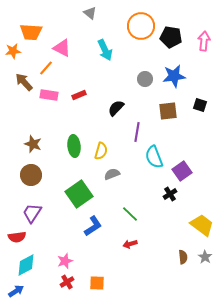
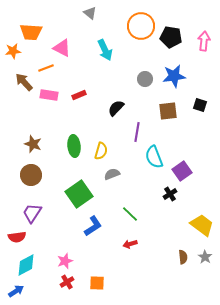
orange line: rotated 28 degrees clockwise
